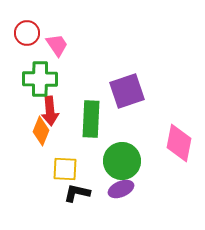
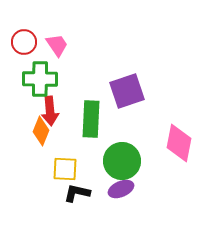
red circle: moved 3 px left, 9 px down
